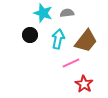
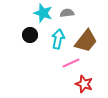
red star: rotated 12 degrees counterclockwise
